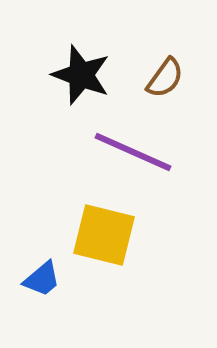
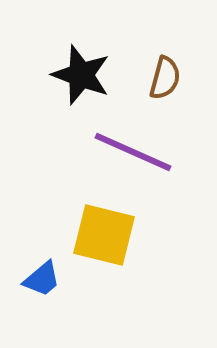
brown semicircle: rotated 21 degrees counterclockwise
